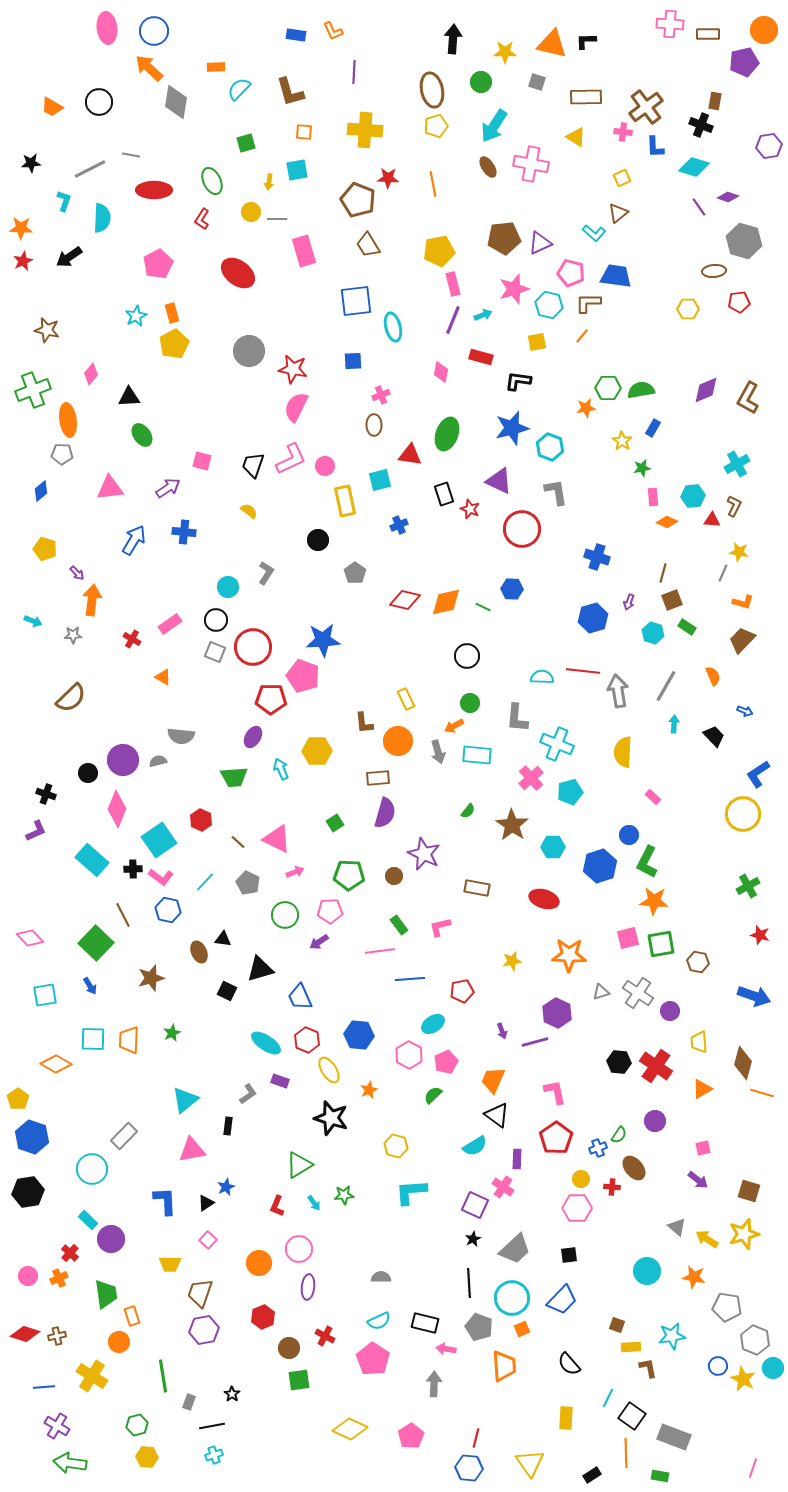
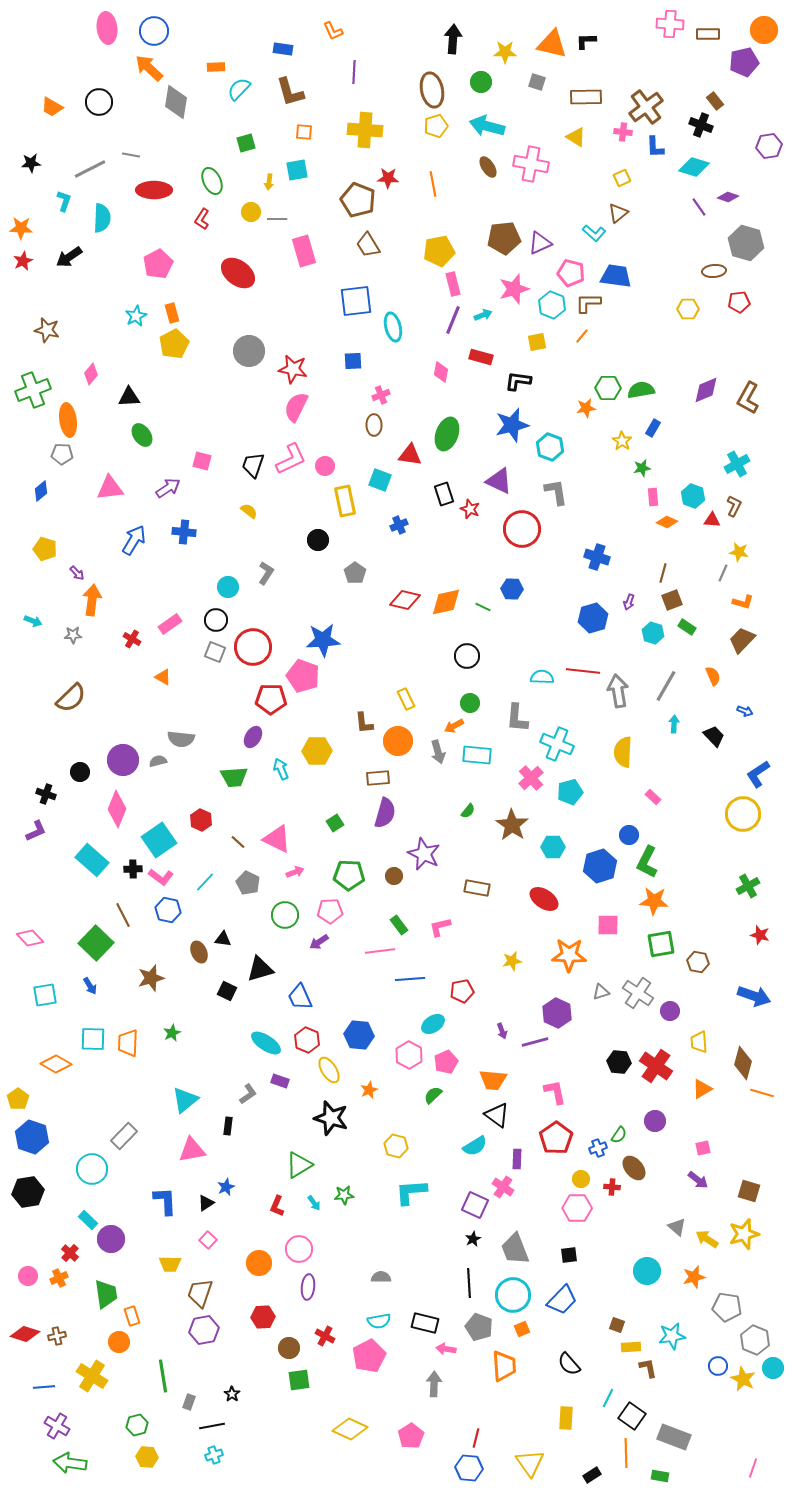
blue rectangle at (296, 35): moved 13 px left, 14 px down
brown rectangle at (715, 101): rotated 48 degrees counterclockwise
cyan arrow at (494, 126): moved 7 px left; rotated 72 degrees clockwise
gray hexagon at (744, 241): moved 2 px right, 2 px down
cyan hexagon at (549, 305): moved 3 px right; rotated 8 degrees clockwise
blue star at (512, 428): moved 3 px up
cyan square at (380, 480): rotated 35 degrees clockwise
cyan hexagon at (693, 496): rotated 25 degrees clockwise
gray semicircle at (181, 736): moved 3 px down
black circle at (88, 773): moved 8 px left, 1 px up
red ellipse at (544, 899): rotated 16 degrees clockwise
pink square at (628, 938): moved 20 px left, 13 px up; rotated 15 degrees clockwise
orange trapezoid at (129, 1040): moved 1 px left, 3 px down
orange trapezoid at (493, 1080): rotated 108 degrees counterclockwise
gray trapezoid at (515, 1249): rotated 112 degrees clockwise
orange star at (694, 1277): rotated 25 degrees counterclockwise
cyan circle at (512, 1298): moved 1 px right, 3 px up
red hexagon at (263, 1317): rotated 20 degrees clockwise
cyan semicircle at (379, 1321): rotated 15 degrees clockwise
pink pentagon at (373, 1359): moved 4 px left, 3 px up; rotated 12 degrees clockwise
